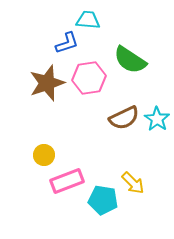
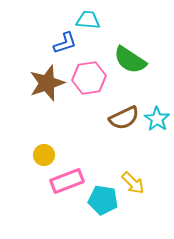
blue L-shape: moved 2 px left
